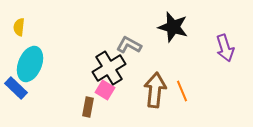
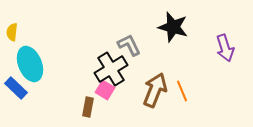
yellow semicircle: moved 7 px left, 5 px down
gray L-shape: rotated 35 degrees clockwise
cyan ellipse: rotated 44 degrees counterclockwise
black cross: moved 2 px right, 1 px down
brown arrow: rotated 16 degrees clockwise
